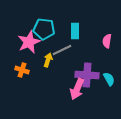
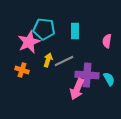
gray line: moved 2 px right, 11 px down
